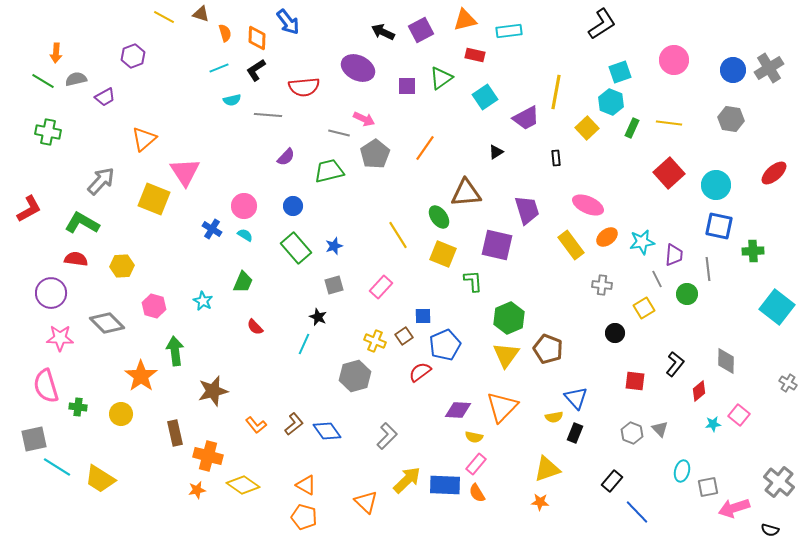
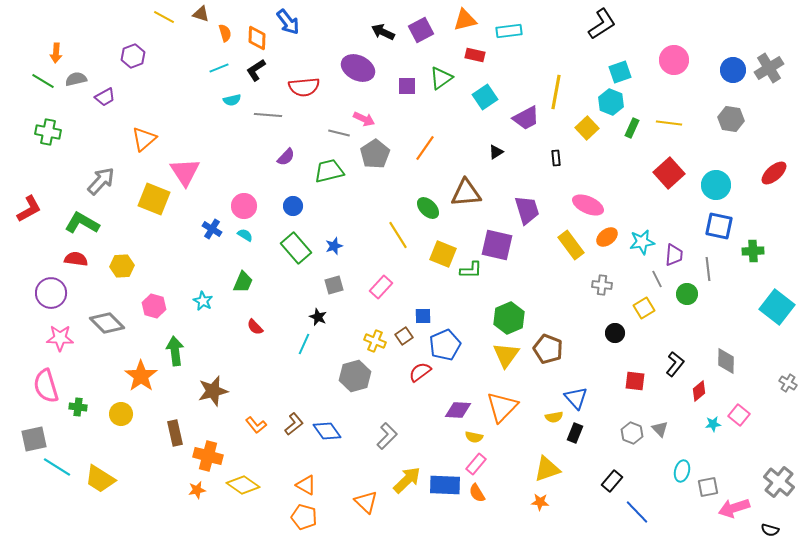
green ellipse at (439, 217): moved 11 px left, 9 px up; rotated 10 degrees counterclockwise
green L-shape at (473, 281): moved 2 px left, 11 px up; rotated 95 degrees clockwise
